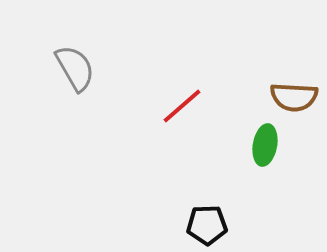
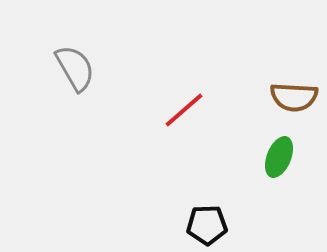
red line: moved 2 px right, 4 px down
green ellipse: moved 14 px right, 12 px down; rotated 12 degrees clockwise
